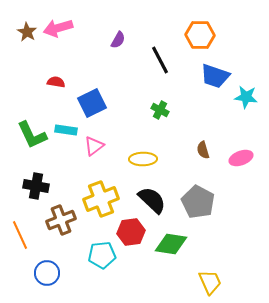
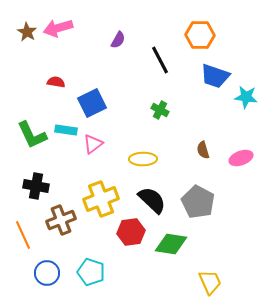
pink triangle: moved 1 px left, 2 px up
orange line: moved 3 px right
cyan pentagon: moved 11 px left, 17 px down; rotated 24 degrees clockwise
